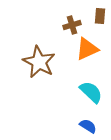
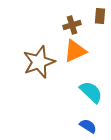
orange triangle: moved 12 px left, 2 px down
brown star: rotated 24 degrees clockwise
